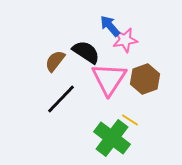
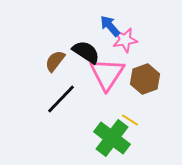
pink triangle: moved 2 px left, 5 px up
